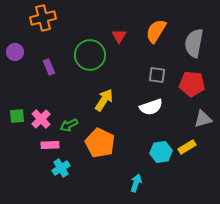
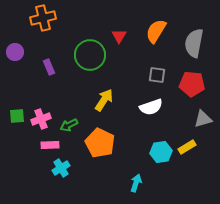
pink cross: rotated 24 degrees clockwise
